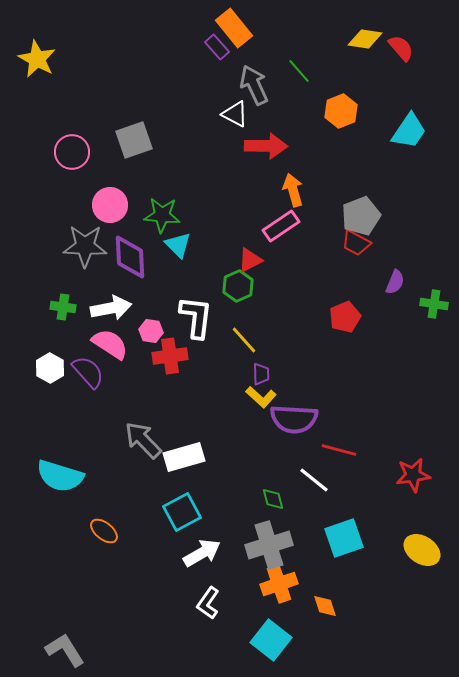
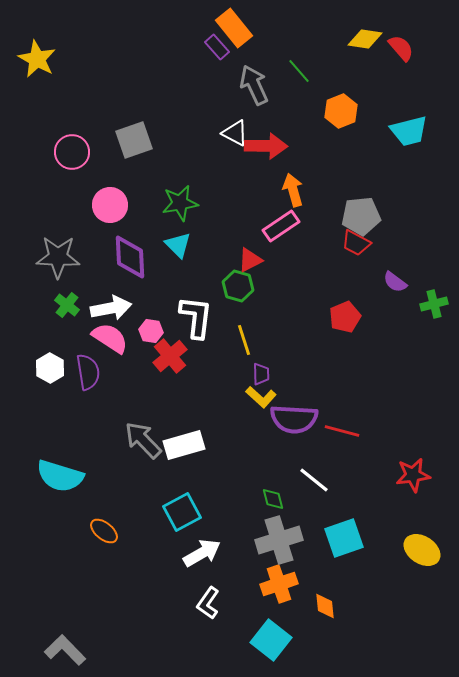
white triangle at (235, 114): moved 19 px down
cyan trapezoid at (409, 131): rotated 42 degrees clockwise
green star at (162, 215): moved 18 px right, 12 px up; rotated 15 degrees counterclockwise
gray pentagon at (361, 216): rotated 15 degrees clockwise
gray star at (85, 246): moved 27 px left, 11 px down
purple semicircle at (395, 282): rotated 105 degrees clockwise
green hexagon at (238, 286): rotated 20 degrees counterclockwise
green cross at (434, 304): rotated 24 degrees counterclockwise
green cross at (63, 307): moved 4 px right, 2 px up; rotated 30 degrees clockwise
yellow line at (244, 340): rotated 24 degrees clockwise
pink semicircle at (110, 344): moved 6 px up
red cross at (170, 356): rotated 32 degrees counterclockwise
purple semicircle at (88, 372): rotated 33 degrees clockwise
red line at (339, 450): moved 3 px right, 19 px up
white rectangle at (184, 457): moved 12 px up
gray cross at (269, 545): moved 10 px right, 5 px up
orange diamond at (325, 606): rotated 12 degrees clockwise
gray L-shape at (65, 650): rotated 12 degrees counterclockwise
